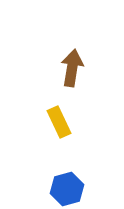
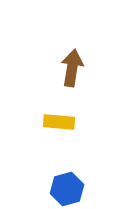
yellow rectangle: rotated 60 degrees counterclockwise
